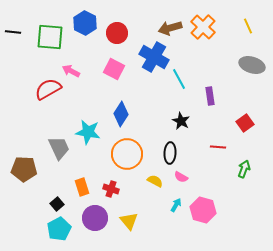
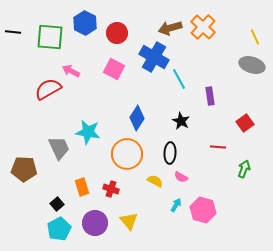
yellow line: moved 7 px right, 11 px down
blue diamond: moved 16 px right, 4 px down
purple circle: moved 5 px down
